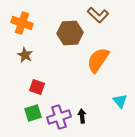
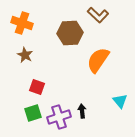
black arrow: moved 5 px up
